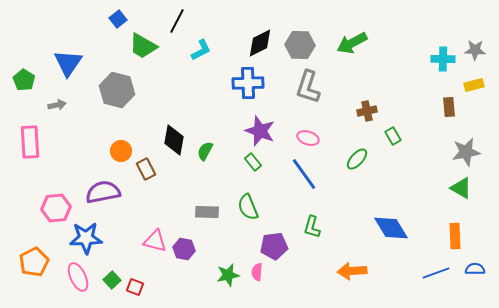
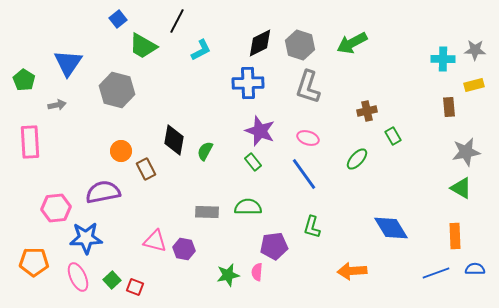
gray hexagon at (300, 45): rotated 16 degrees clockwise
green semicircle at (248, 207): rotated 112 degrees clockwise
orange pentagon at (34, 262): rotated 28 degrees clockwise
